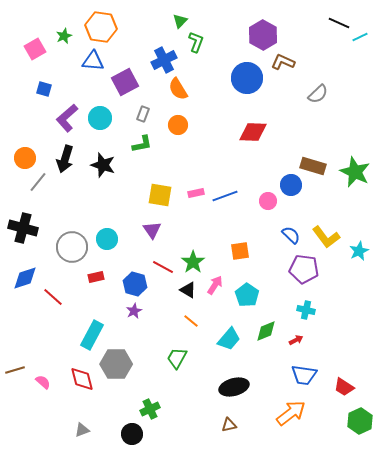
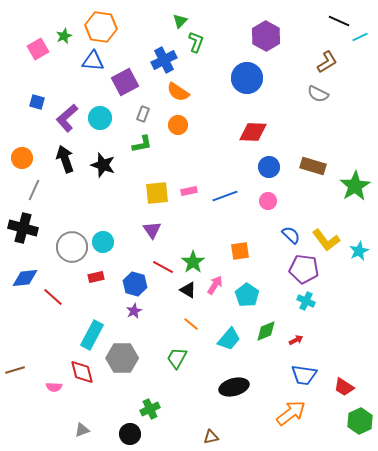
black line at (339, 23): moved 2 px up
purple hexagon at (263, 35): moved 3 px right, 1 px down
pink square at (35, 49): moved 3 px right
brown L-shape at (283, 62): moved 44 px right; rotated 125 degrees clockwise
blue square at (44, 89): moved 7 px left, 13 px down
orange semicircle at (178, 89): moved 3 px down; rotated 25 degrees counterclockwise
gray semicircle at (318, 94): rotated 70 degrees clockwise
orange circle at (25, 158): moved 3 px left
black arrow at (65, 159): rotated 144 degrees clockwise
green star at (355, 172): moved 14 px down; rotated 16 degrees clockwise
gray line at (38, 182): moved 4 px left, 8 px down; rotated 15 degrees counterclockwise
blue circle at (291, 185): moved 22 px left, 18 px up
pink rectangle at (196, 193): moved 7 px left, 2 px up
yellow square at (160, 195): moved 3 px left, 2 px up; rotated 15 degrees counterclockwise
yellow L-shape at (326, 237): moved 3 px down
cyan circle at (107, 239): moved 4 px left, 3 px down
blue diamond at (25, 278): rotated 12 degrees clockwise
cyan cross at (306, 310): moved 9 px up; rotated 12 degrees clockwise
orange line at (191, 321): moved 3 px down
gray hexagon at (116, 364): moved 6 px right, 6 px up
red diamond at (82, 379): moved 7 px up
pink semicircle at (43, 382): moved 11 px right, 5 px down; rotated 140 degrees clockwise
brown triangle at (229, 425): moved 18 px left, 12 px down
black circle at (132, 434): moved 2 px left
